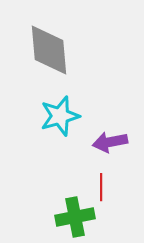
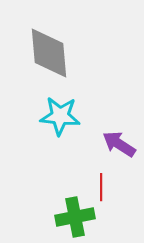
gray diamond: moved 3 px down
cyan star: rotated 21 degrees clockwise
purple arrow: moved 9 px right, 2 px down; rotated 44 degrees clockwise
